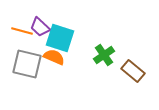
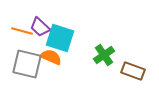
orange semicircle: moved 3 px left
brown rectangle: rotated 20 degrees counterclockwise
